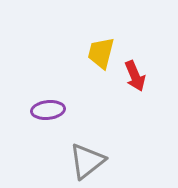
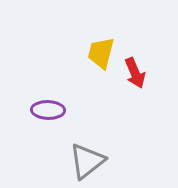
red arrow: moved 3 px up
purple ellipse: rotated 8 degrees clockwise
